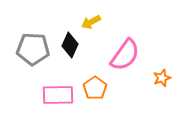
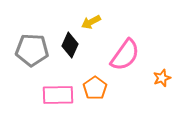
gray pentagon: moved 1 px left, 1 px down
